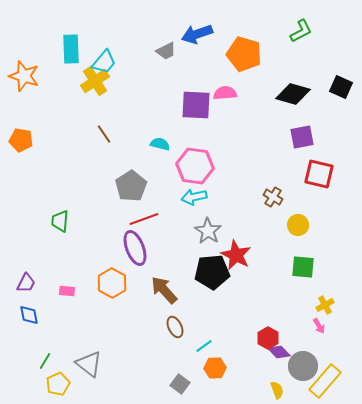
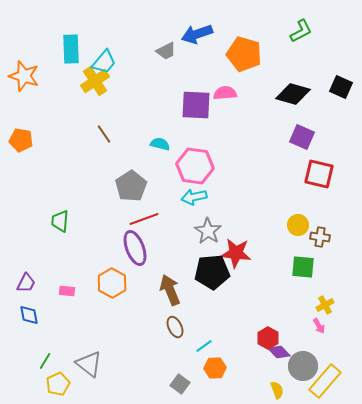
purple square at (302, 137): rotated 35 degrees clockwise
brown cross at (273, 197): moved 47 px right, 40 px down; rotated 24 degrees counterclockwise
red star at (236, 255): moved 2 px up; rotated 20 degrees counterclockwise
brown arrow at (164, 290): moved 6 px right; rotated 20 degrees clockwise
